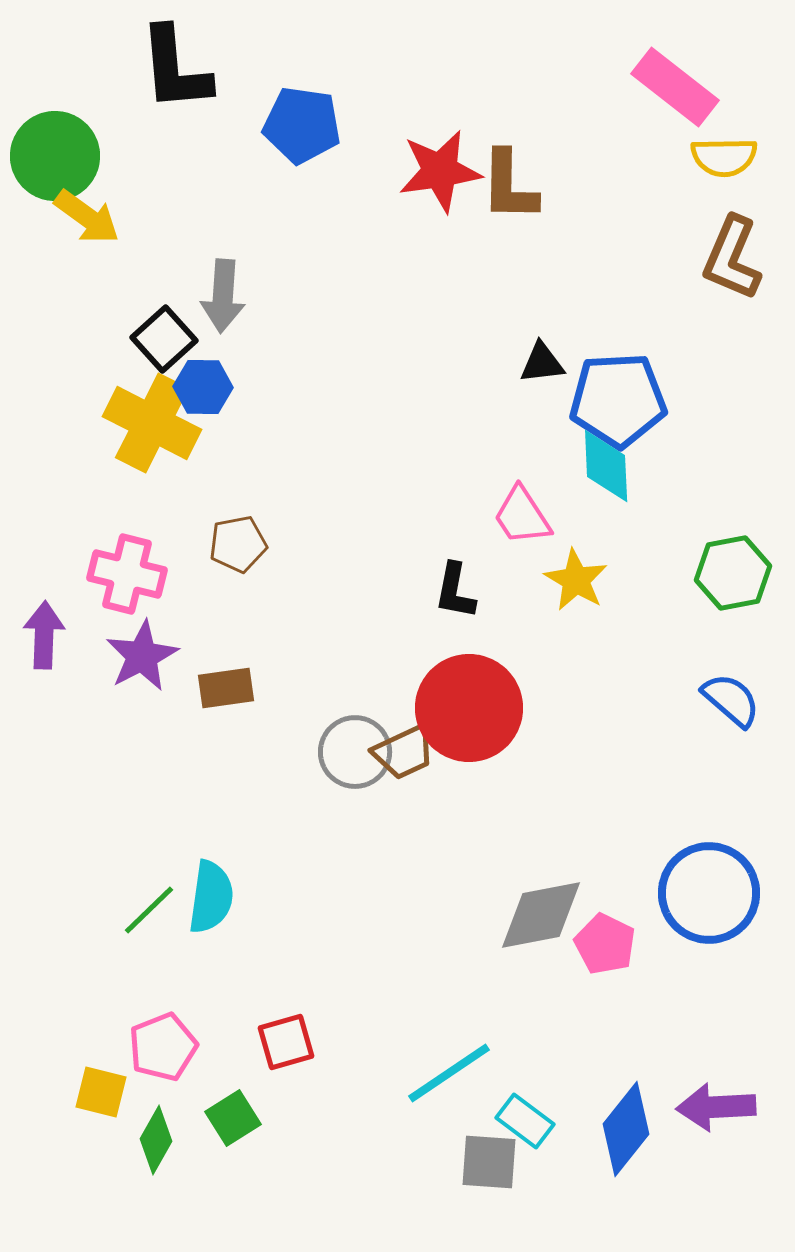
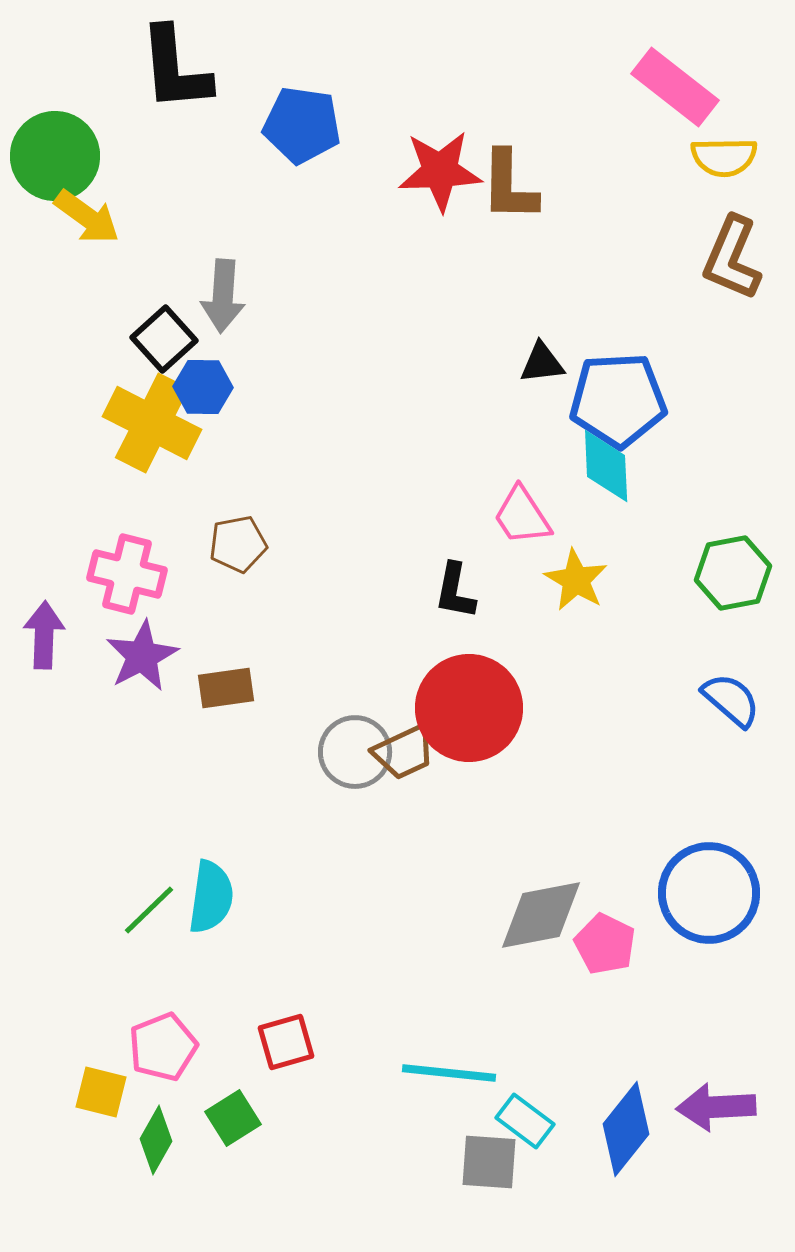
red star at (440, 171): rotated 6 degrees clockwise
cyan line at (449, 1073): rotated 40 degrees clockwise
